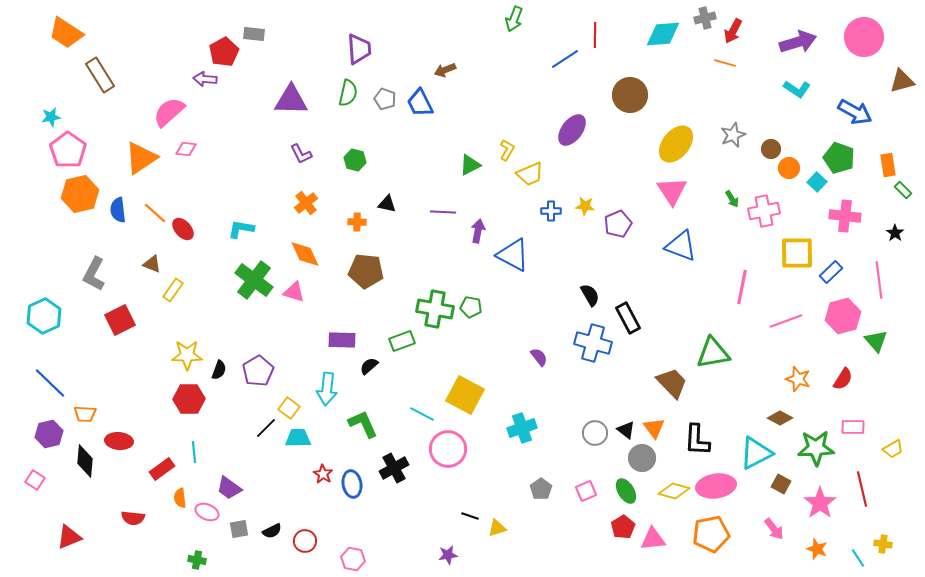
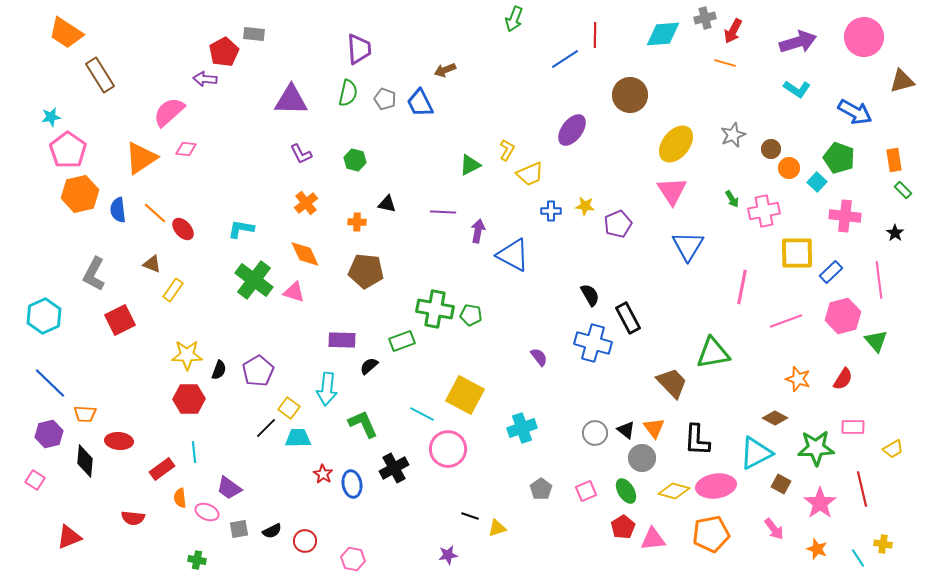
orange rectangle at (888, 165): moved 6 px right, 5 px up
blue triangle at (681, 246): moved 7 px right; rotated 40 degrees clockwise
green pentagon at (471, 307): moved 8 px down
brown diamond at (780, 418): moved 5 px left
